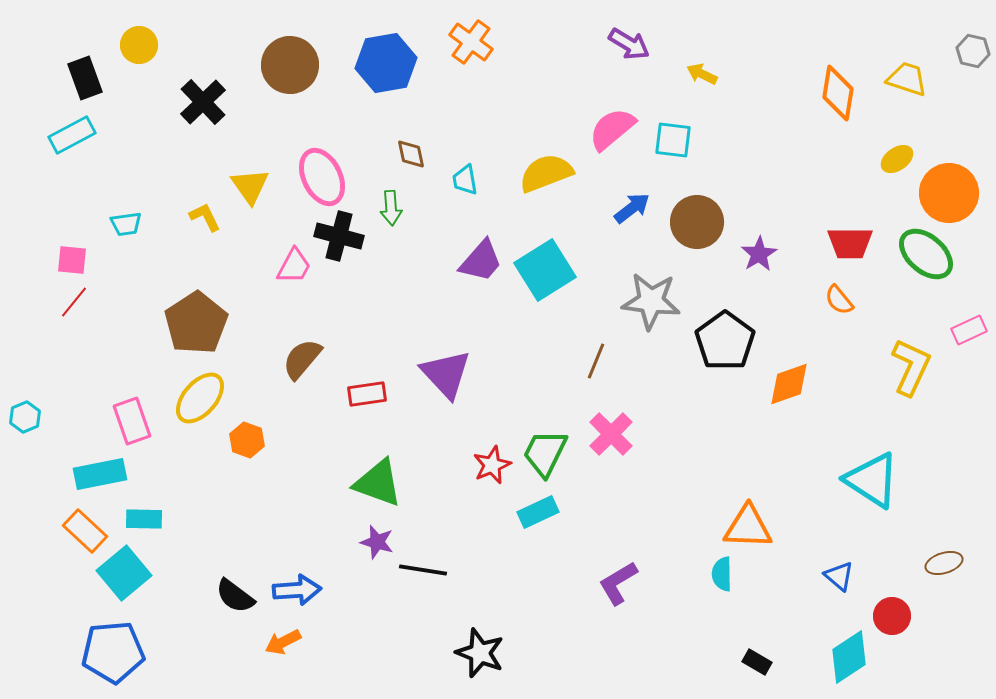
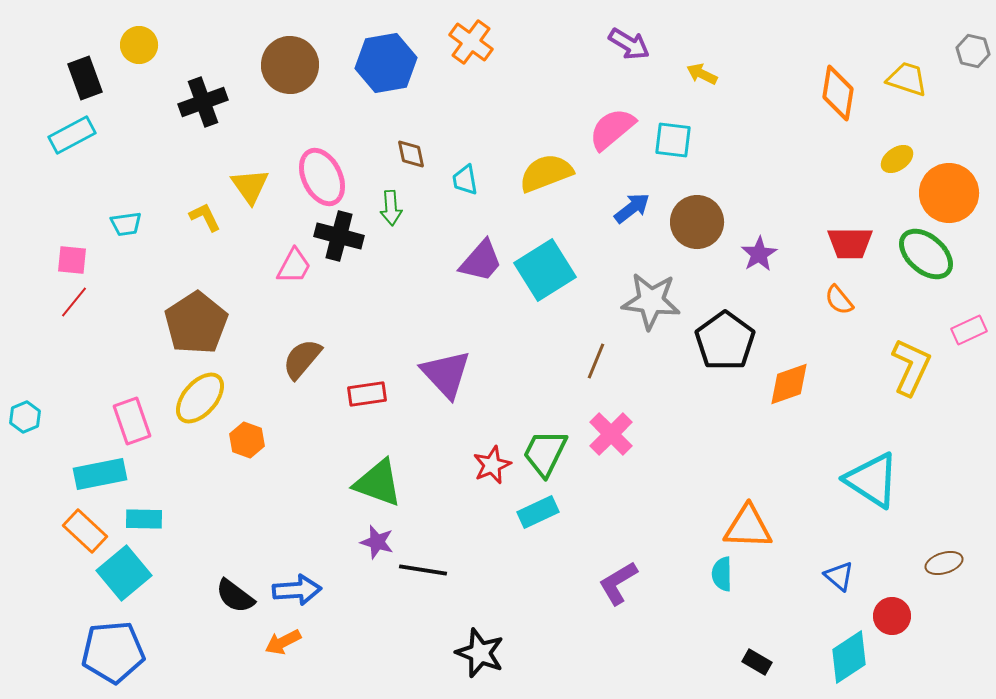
black cross at (203, 102): rotated 24 degrees clockwise
